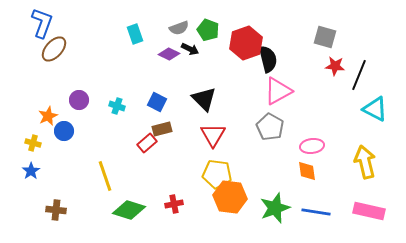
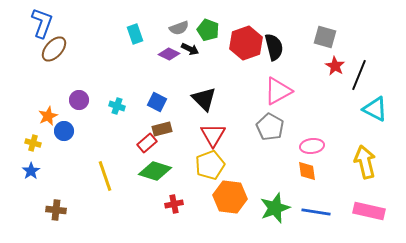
black semicircle: moved 6 px right, 12 px up
red star: rotated 24 degrees clockwise
yellow pentagon: moved 7 px left, 9 px up; rotated 28 degrees counterclockwise
green diamond: moved 26 px right, 39 px up
